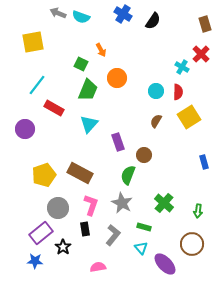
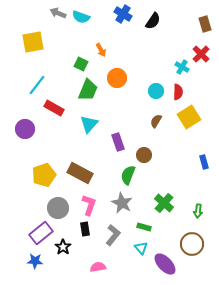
pink L-shape at (91, 205): moved 2 px left
